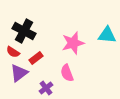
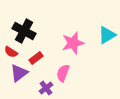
cyan triangle: rotated 36 degrees counterclockwise
red semicircle: moved 2 px left
pink semicircle: moved 4 px left; rotated 42 degrees clockwise
